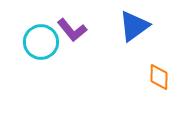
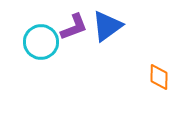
blue triangle: moved 27 px left
purple L-shape: moved 2 px right, 3 px up; rotated 72 degrees counterclockwise
